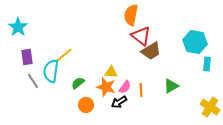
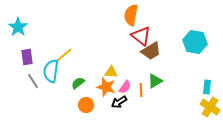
cyan rectangle: moved 23 px down
green triangle: moved 16 px left, 5 px up
